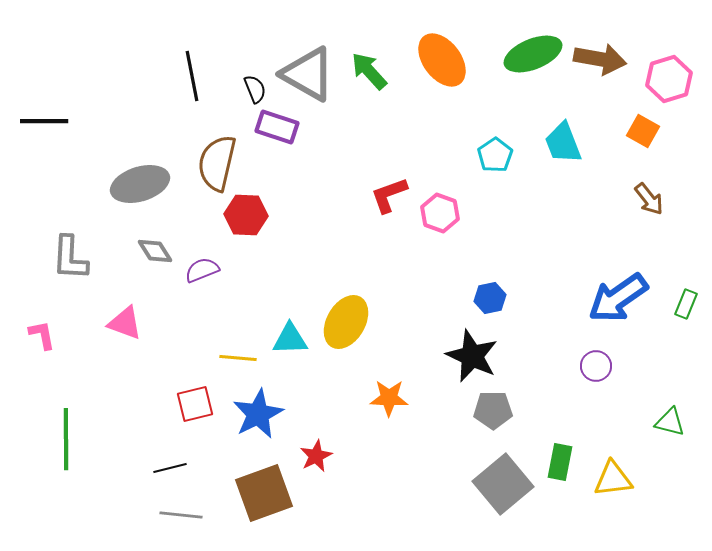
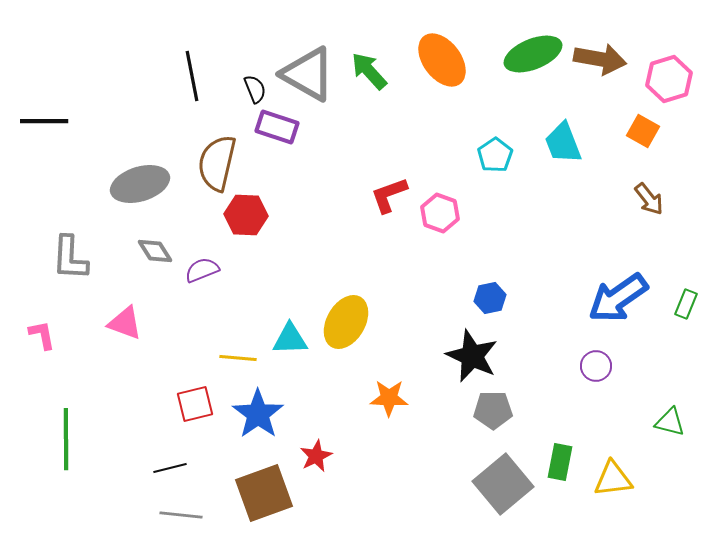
blue star at (258, 414): rotated 9 degrees counterclockwise
